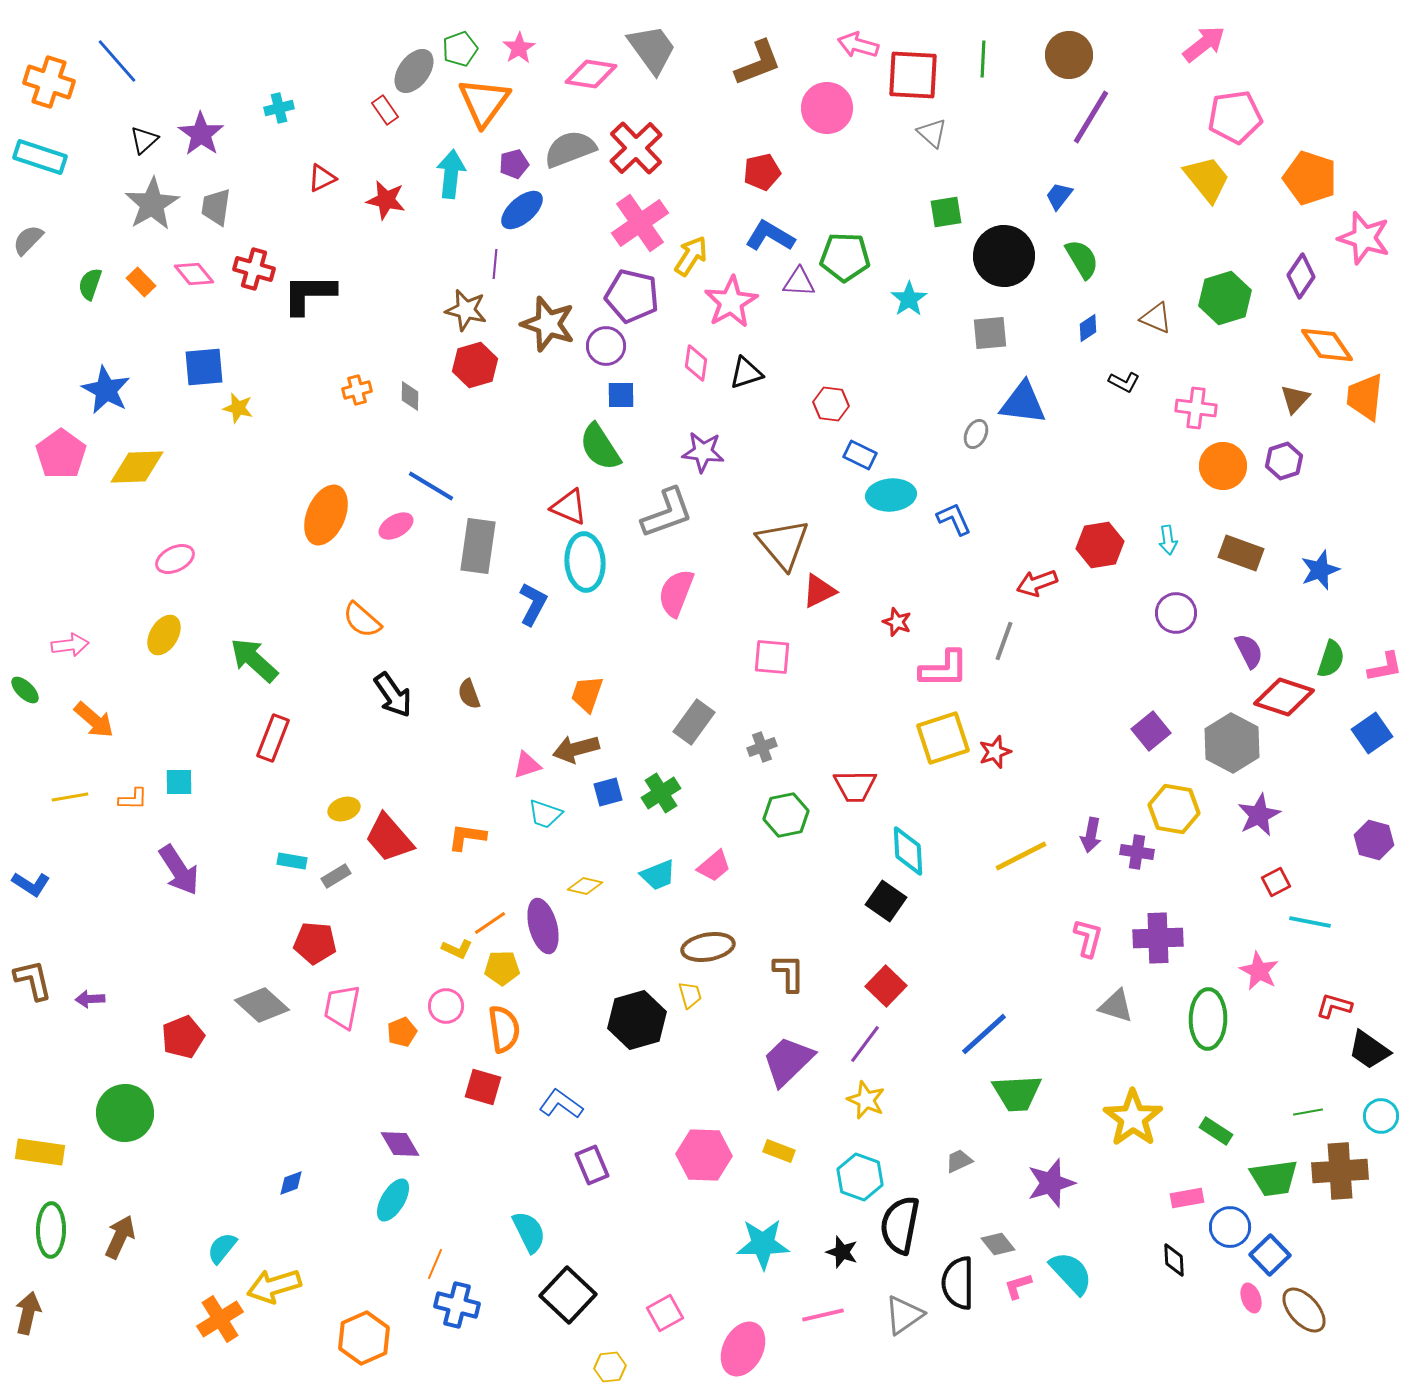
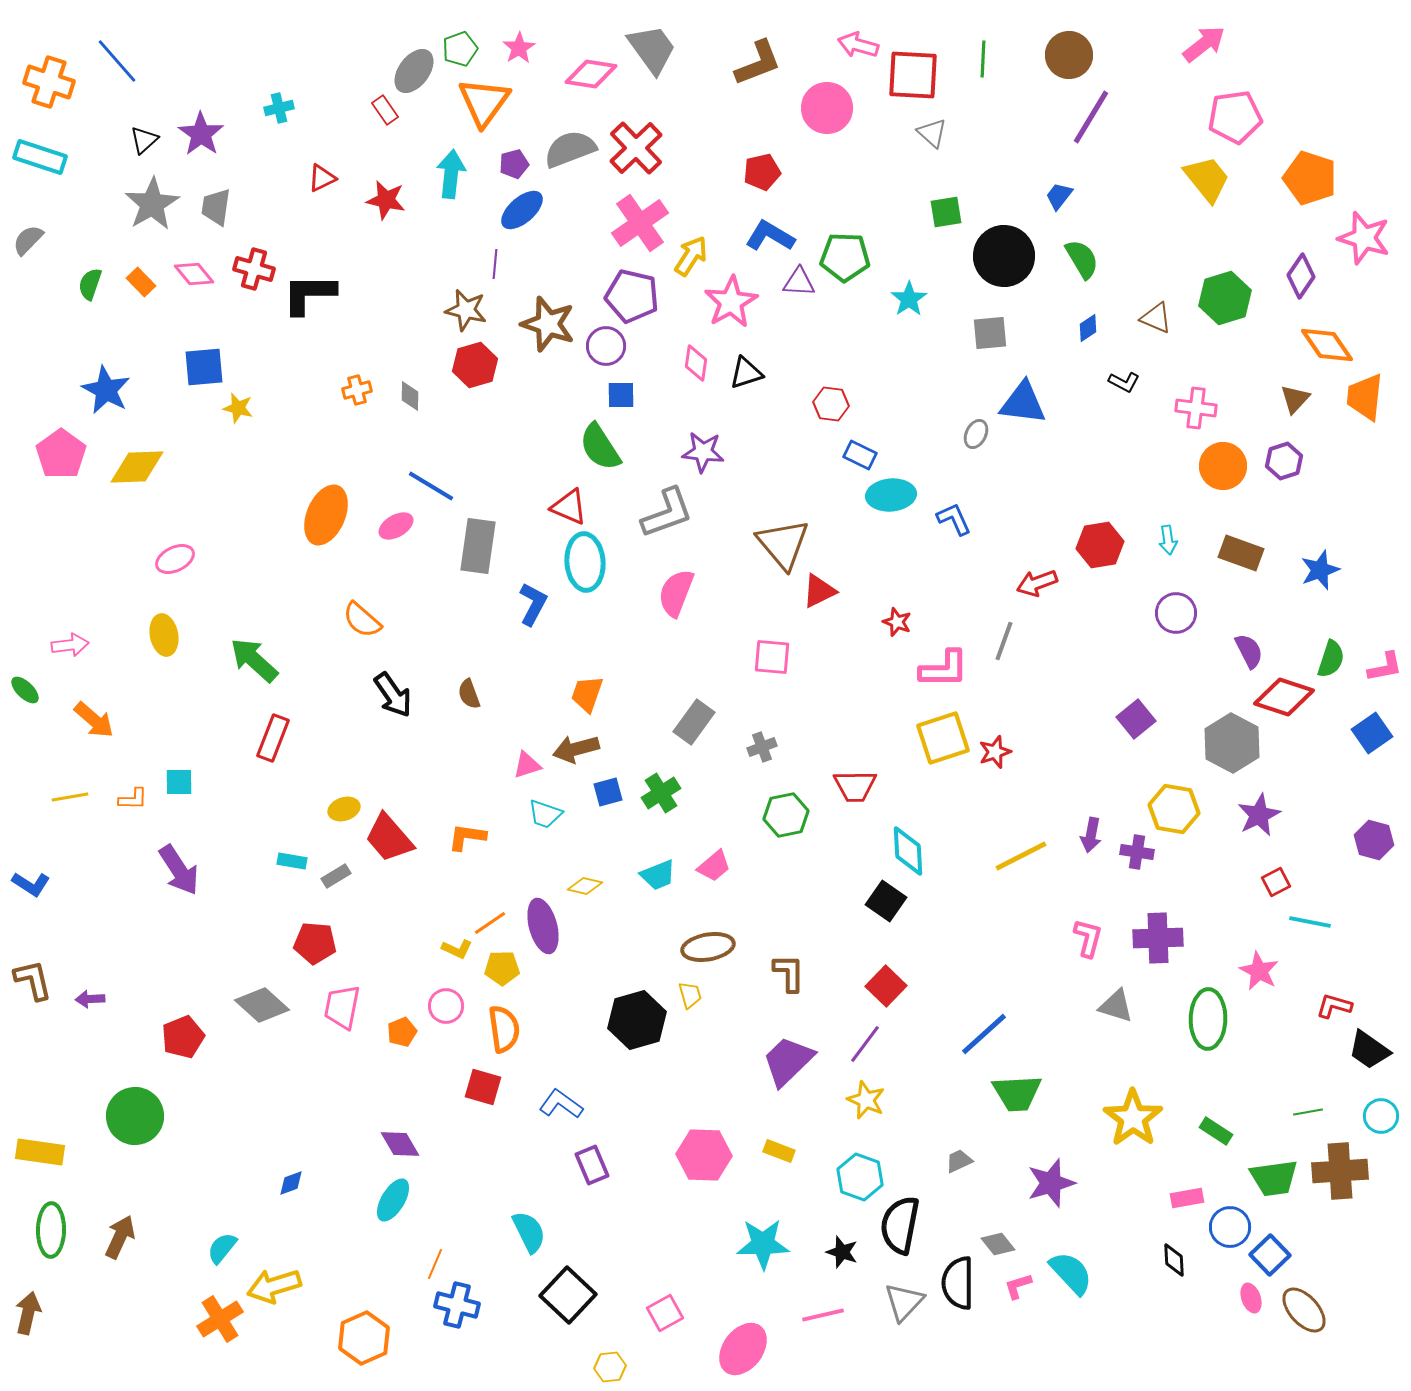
yellow ellipse at (164, 635): rotated 42 degrees counterclockwise
purple square at (1151, 731): moved 15 px left, 12 px up
green circle at (125, 1113): moved 10 px right, 3 px down
gray triangle at (904, 1315): moved 13 px up; rotated 12 degrees counterclockwise
pink ellipse at (743, 1349): rotated 10 degrees clockwise
